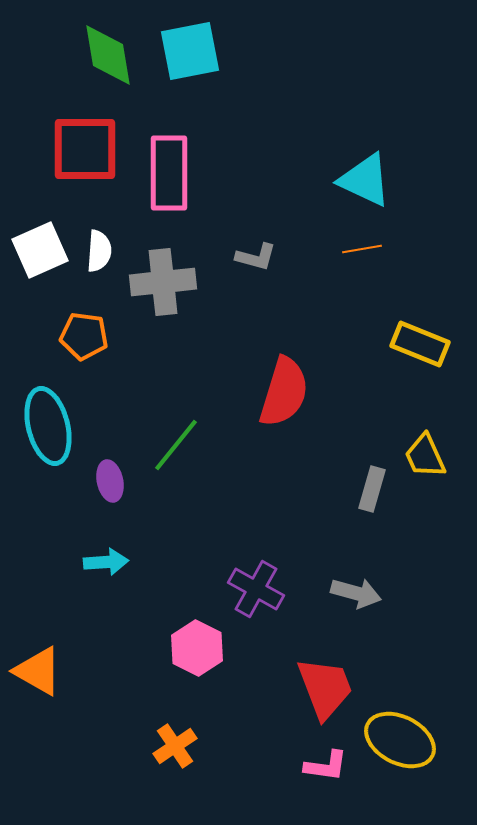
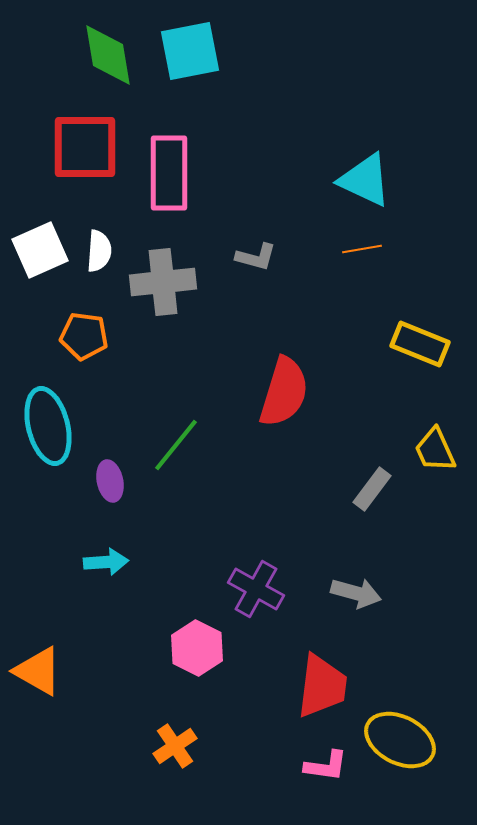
red square: moved 2 px up
yellow trapezoid: moved 10 px right, 6 px up
gray rectangle: rotated 21 degrees clockwise
red trapezoid: moved 3 px left, 2 px up; rotated 28 degrees clockwise
